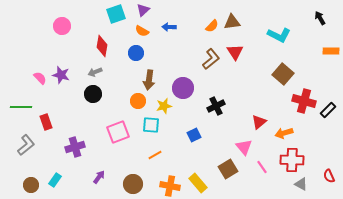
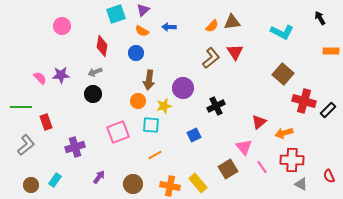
cyan L-shape at (279, 35): moved 3 px right, 3 px up
brown L-shape at (211, 59): moved 1 px up
purple star at (61, 75): rotated 18 degrees counterclockwise
